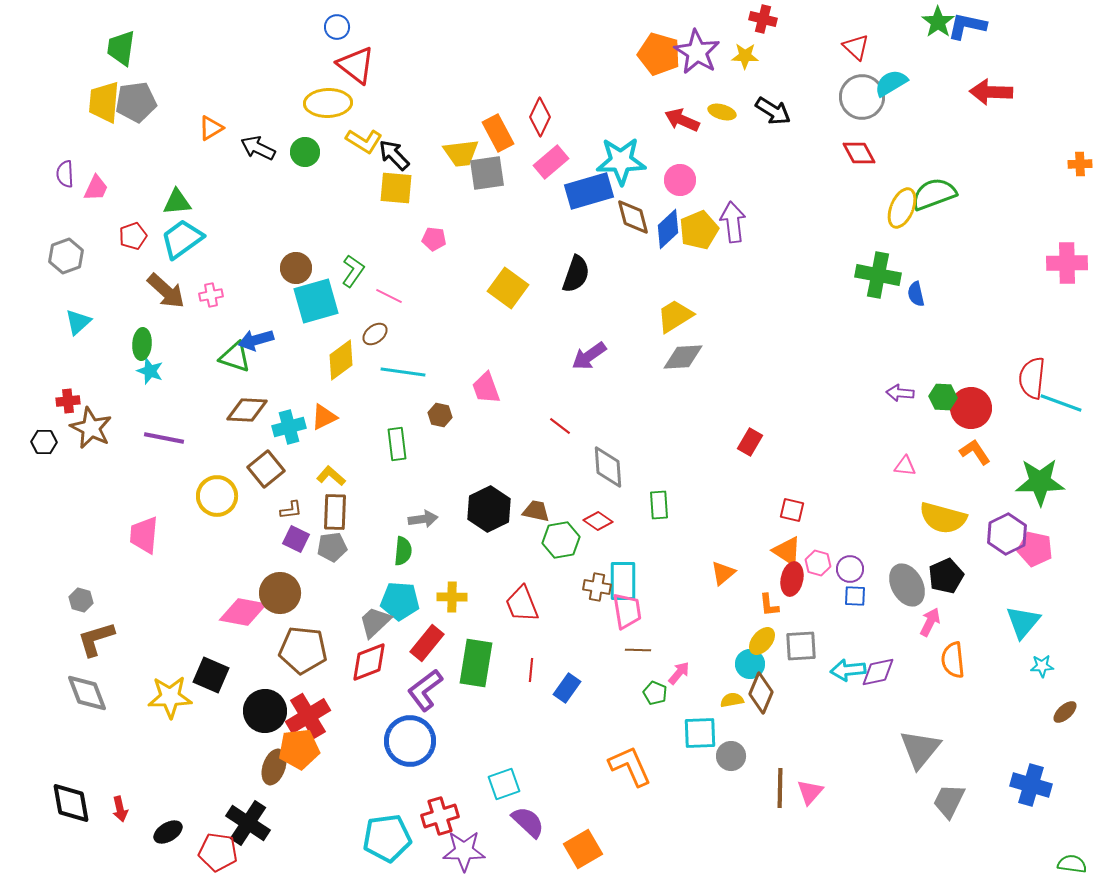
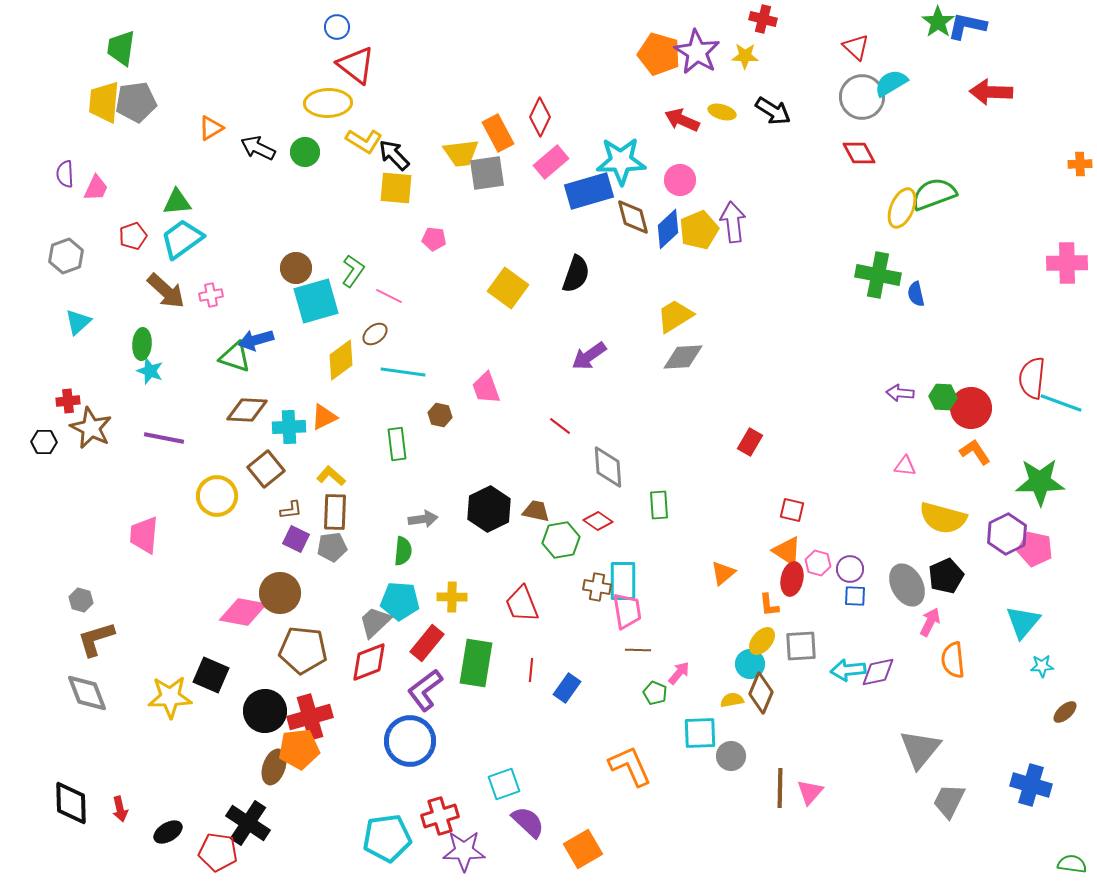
cyan cross at (289, 427): rotated 12 degrees clockwise
red cross at (308, 716): moved 2 px right, 1 px down; rotated 15 degrees clockwise
black diamond at (71, 803): rotated 9 degrees clockwise
